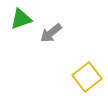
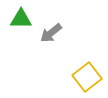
green triangle: rotated 20 degrees clockwise
